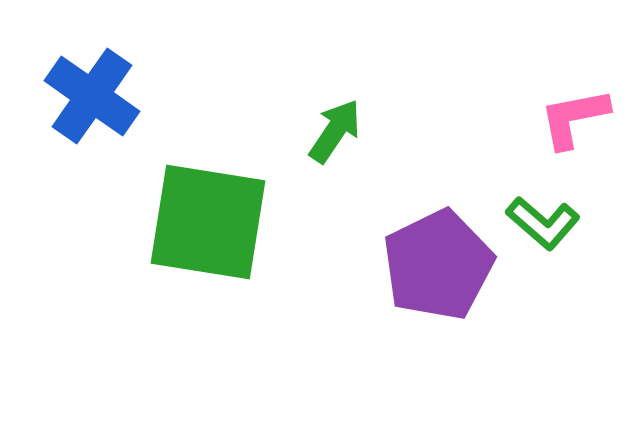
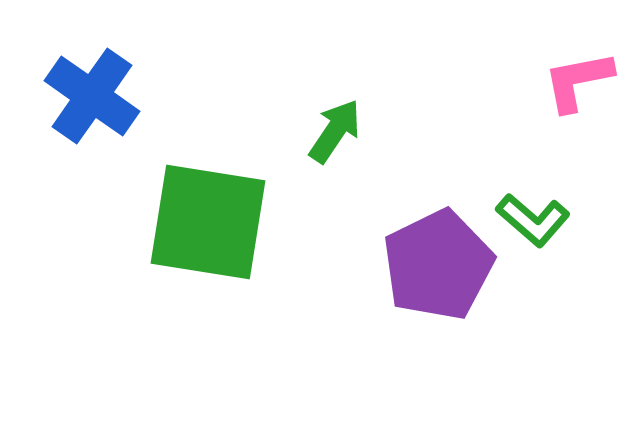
pink L-shape: moved 4 px right, 37 px up
green L-shape: moved 10 px left, 3 px up
